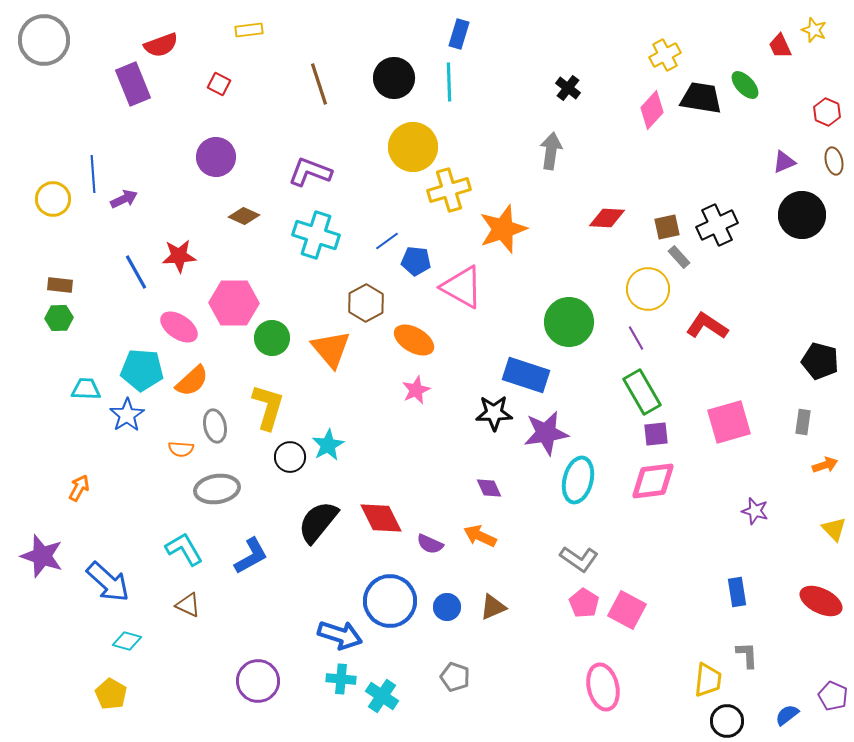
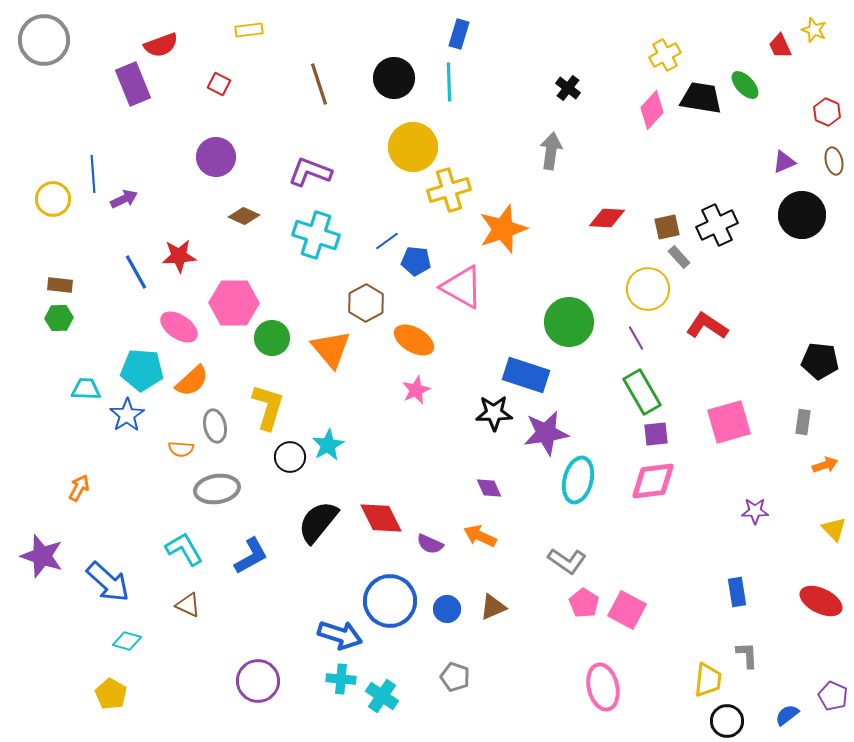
black pentagon at (820, 361): rotated 9 degrees counterclockwise
purple star at (755, 511): rotated 16 degrees counterclockwise
gray L-shape at (579, 559): moved 12 px left, 2 px down
blue circle at (447, 607): moved 2 px down
